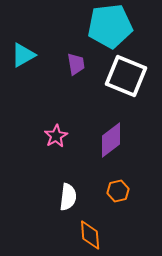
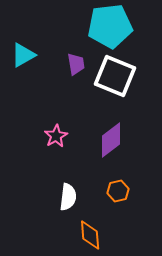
white square: moved 11 px left
